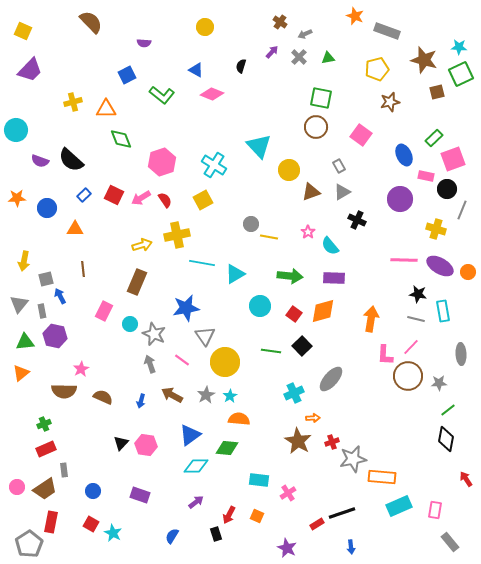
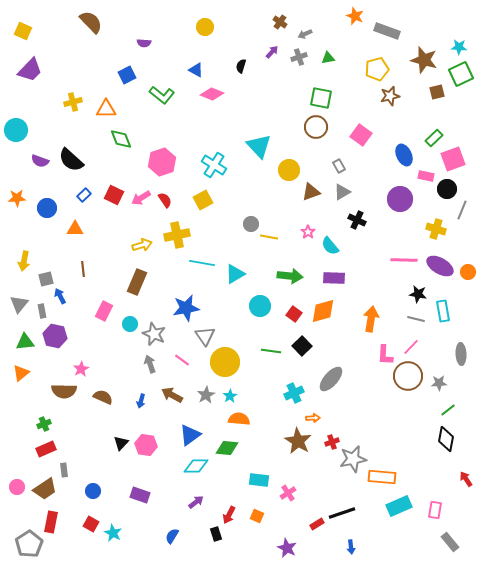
gray cross at (299, 57): rotated 28 degrees clockwise
brown star at (390, 102): moved 6 px up
